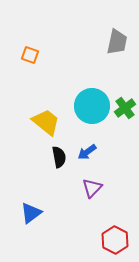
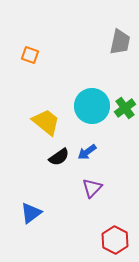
gray trapezoid: moved 3 px right
black semicircle: rotated 65 degrees clockwise
